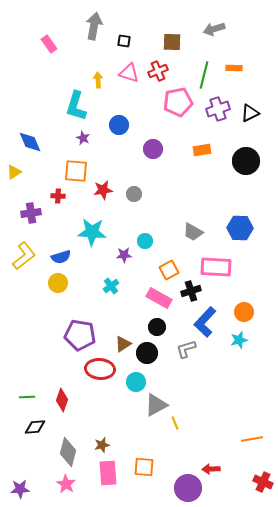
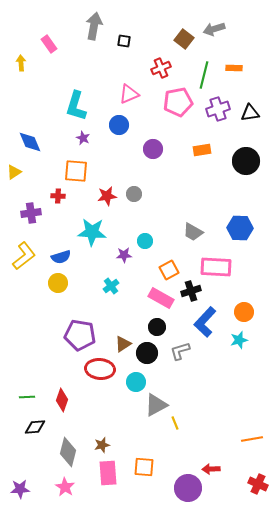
brown square at (172, 42): moved 12 px right, 3 px up; rotated 36 degrees clockwise
red cross at (158, 71): moved 3 px right, 3 px up
pink triangle at (129, 73): moved 21 px down; rotated 40 degrees counterclockwise
yellow arrow at (98, 80): moved 77 px left, 17 px up
black triangle at (250, 113): rotated 18 degrees clockwise
red star at (103, 190): moved 4 px right, 6 px down
pink rectangle at (159, 298): moved 2 px right
gray L-shape at (186, 349): moved 6 px left, 2 px down
red cross at (263, 482): moved 5 px left, 2 px down
pink star at (66, 484): moved 1 px left, 3 px down
